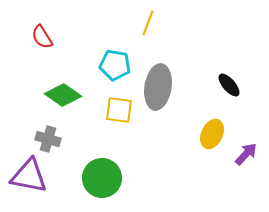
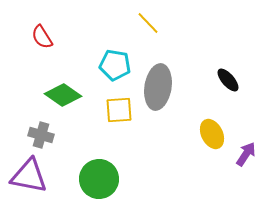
yellow line: rotated 65 degrees counterclockwise
black ellipse: moved 1 px left, 5 px up
yellow square: rotated 12 degrees counterclockwise
yellow ellipse: rotated 52 degrees counterclockwise
gray cross: moved 7 px left, 4 px up
purple arrow: rotated 10 degrees counterclockwise
green circle: moved 3 px left, 1 px down
